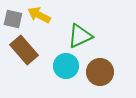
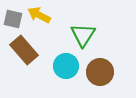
green triangle: moved 3 px right, 1 px up; rotated 32 degrees counterclockwise
